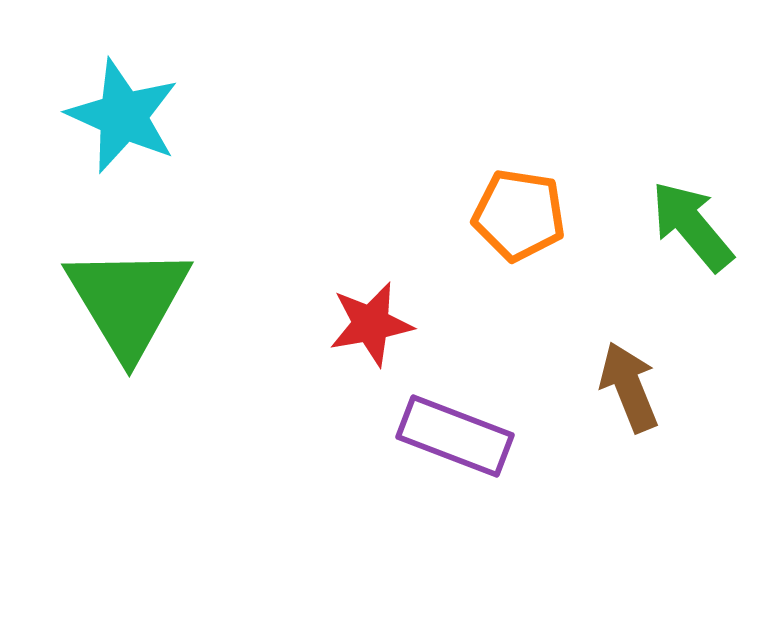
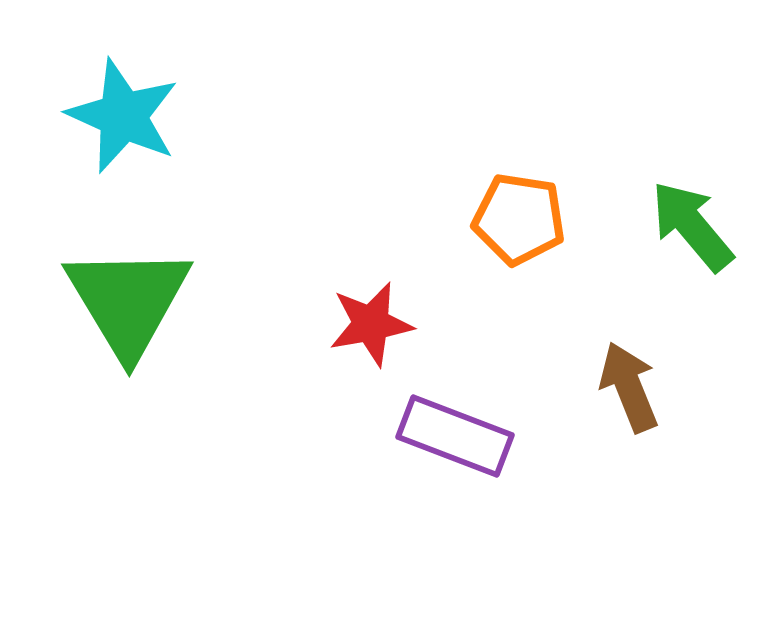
orange pentagon: moved 4 px down
